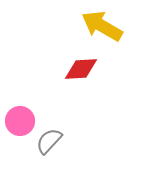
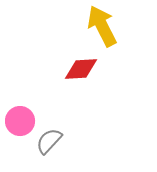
yellow arrow: rotated 33 degrees clockwise
